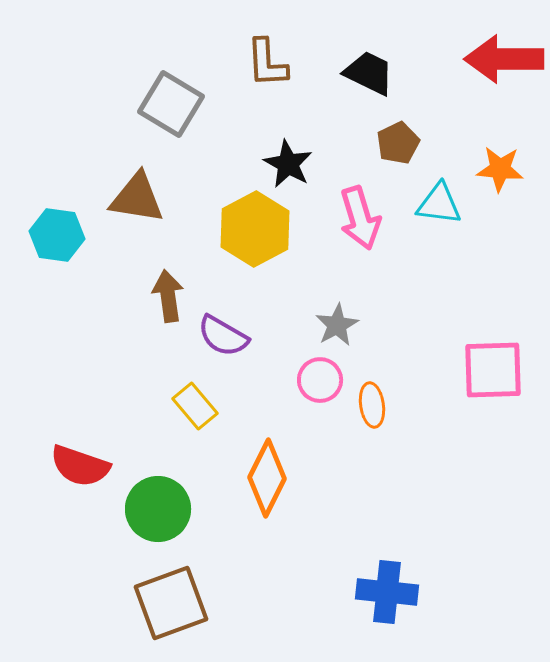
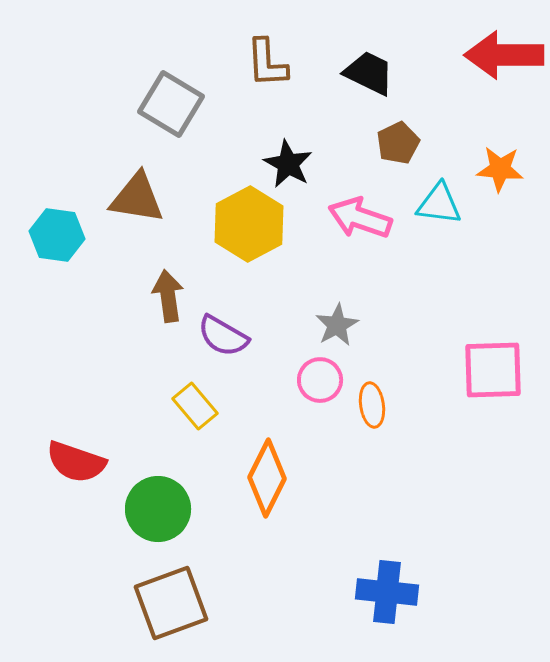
red arrow: moved 4 px up
pink arrow: rotated 126 degrees clockwise
yellow hexagon: moved 6 px left, 5 px up
red semicircle: moved 4 px left, 4 px up
